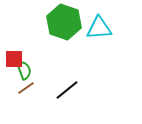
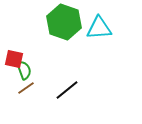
red square: rotated 12 degrees clockwise
